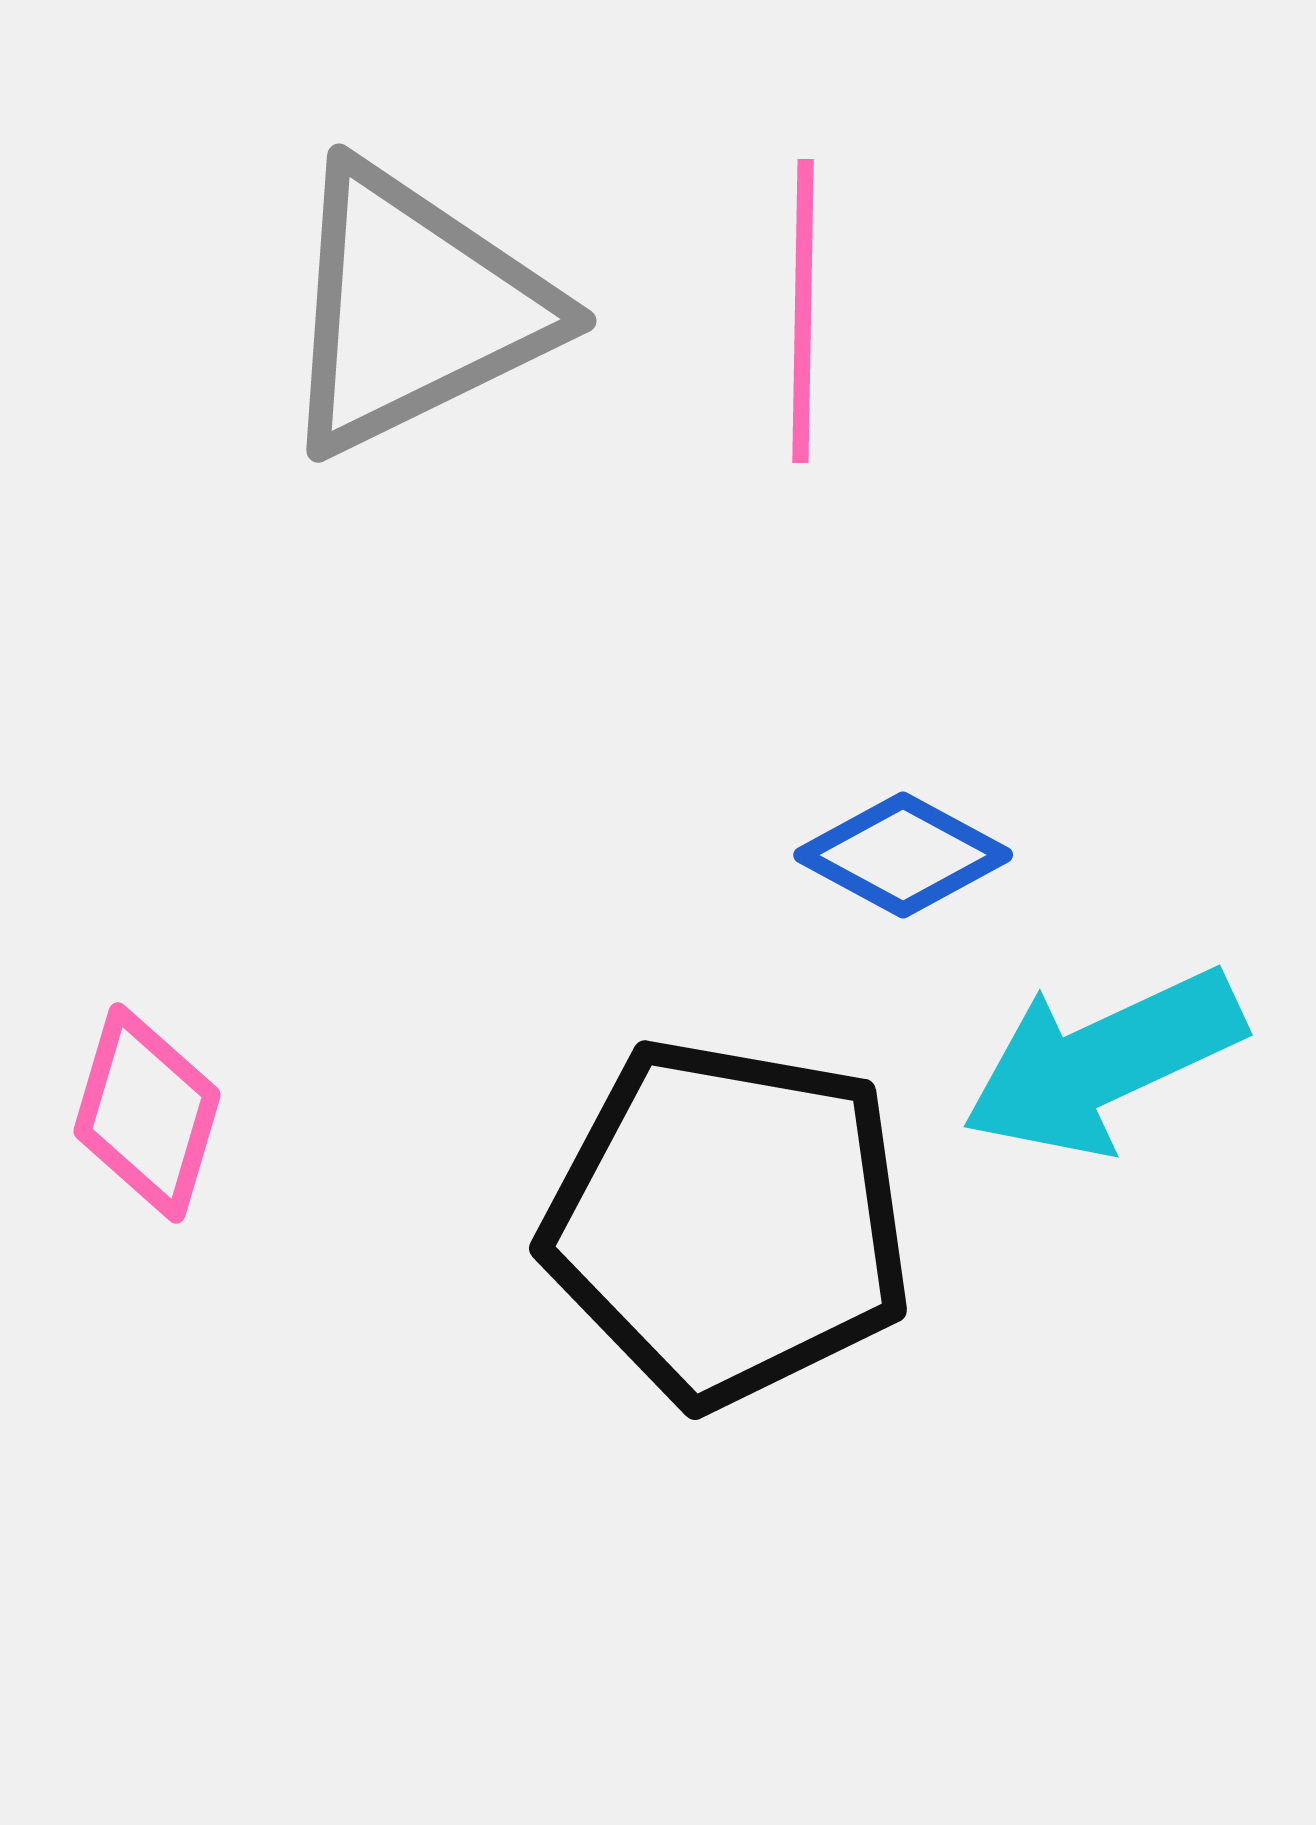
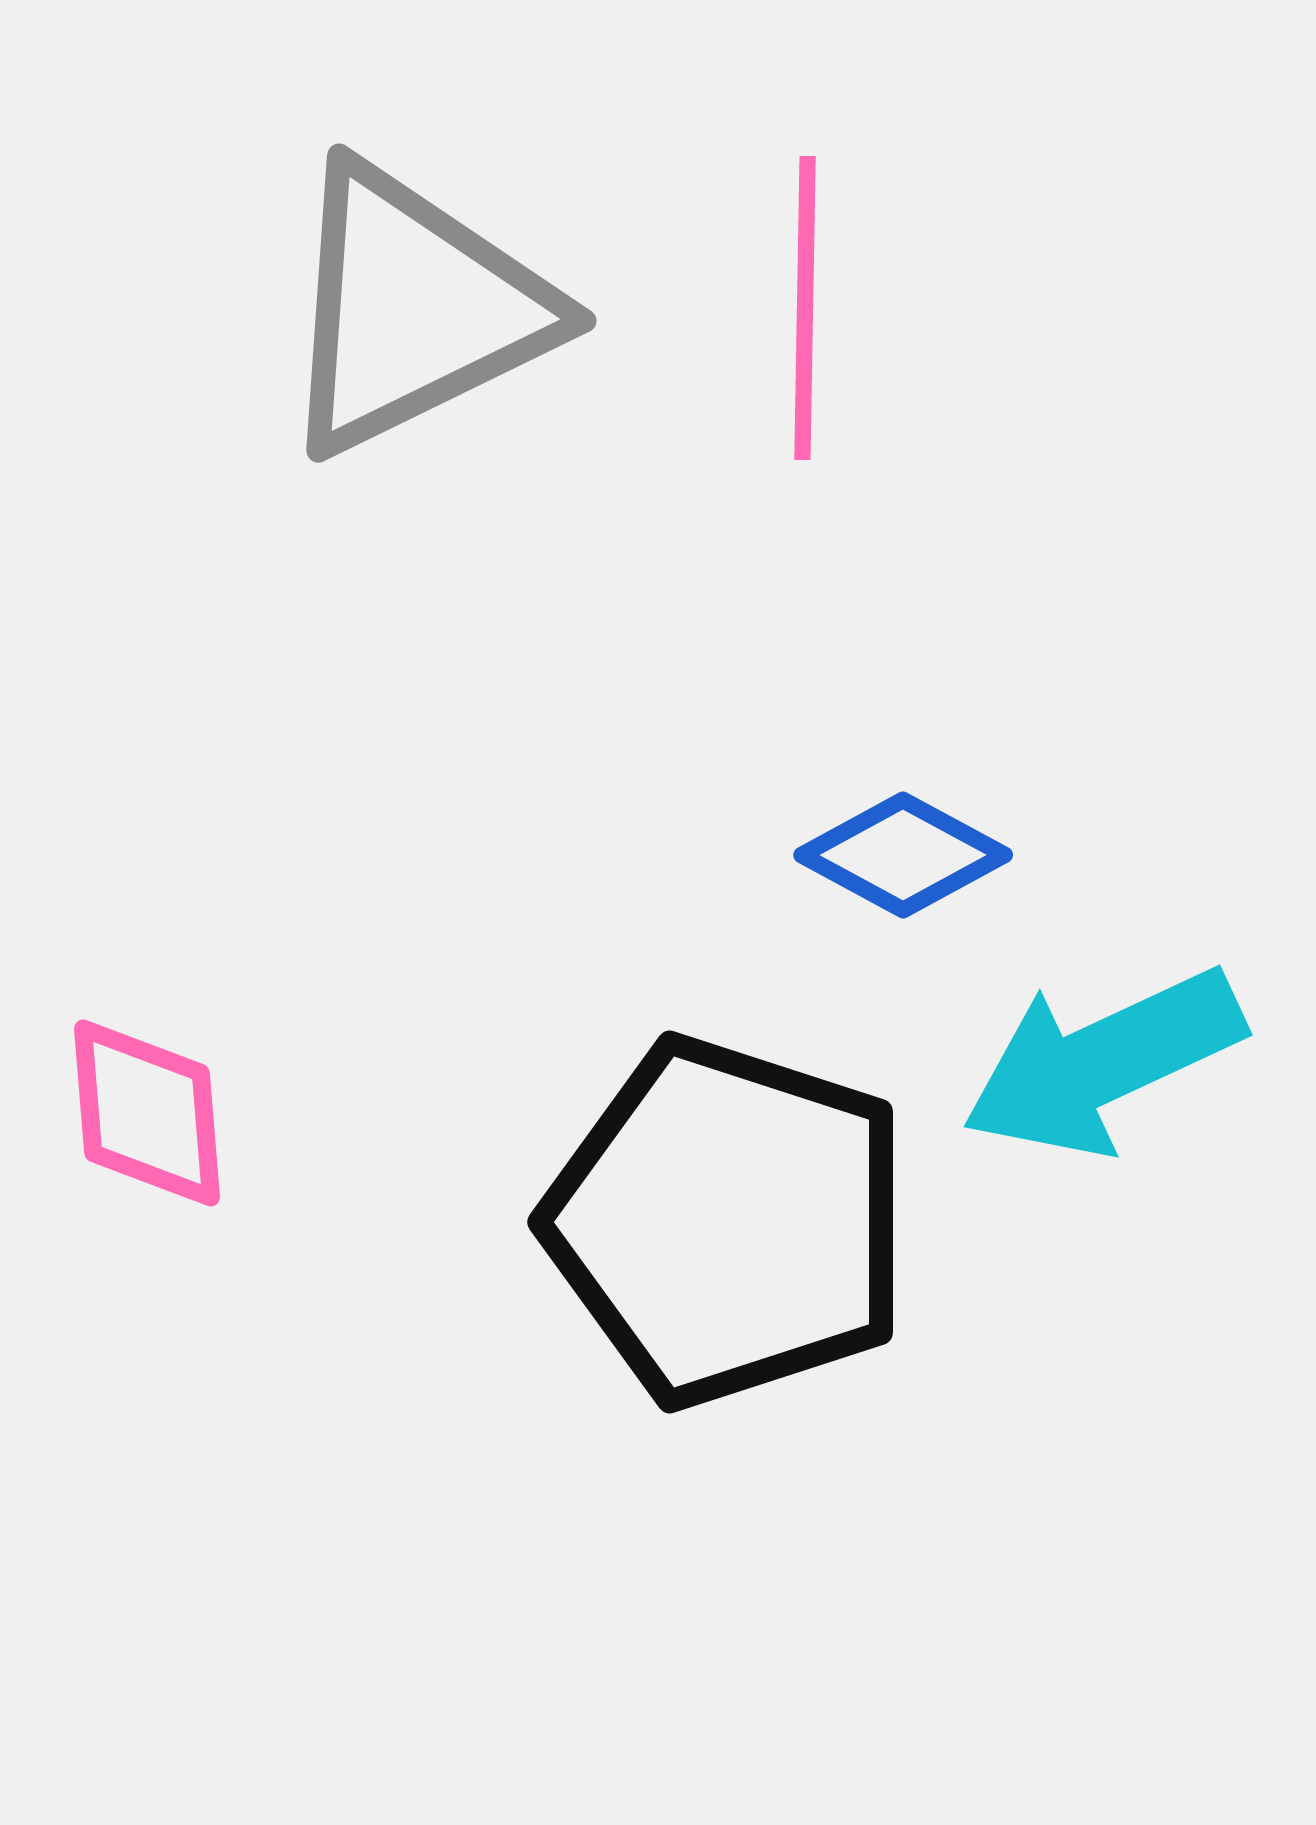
pink line: moved 2 px right, 3 px up
pink diamond: rotated 21 degrees counterclockwise
black pentagon: rotated 8 degrees clockwise
